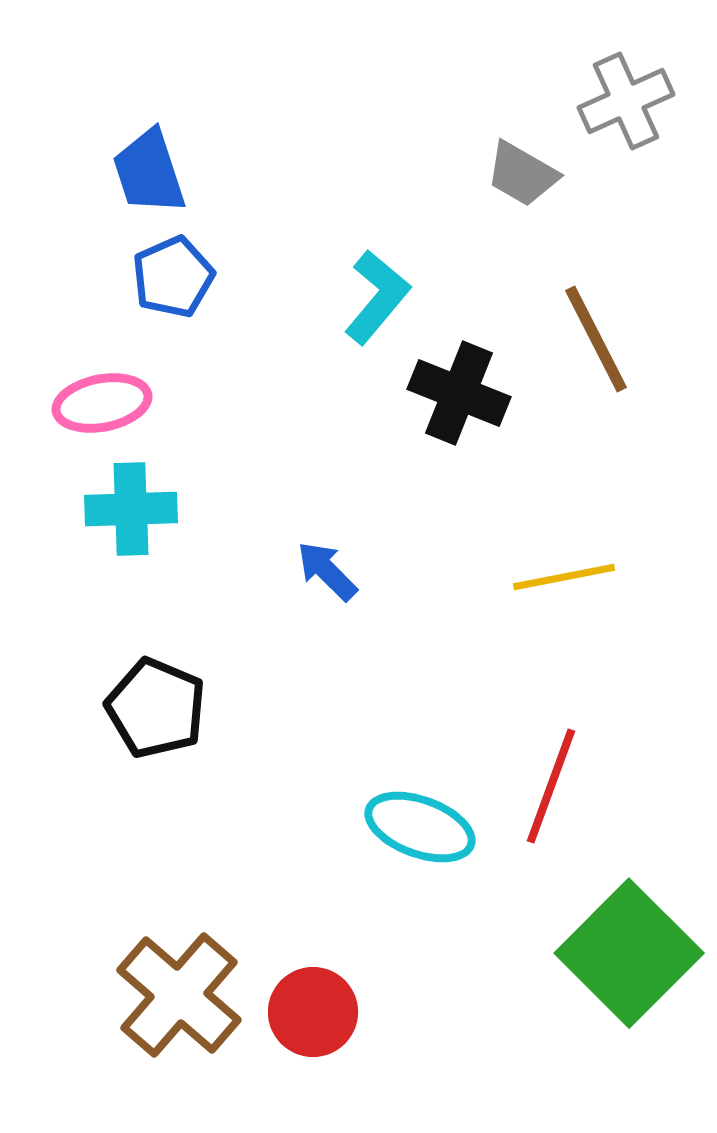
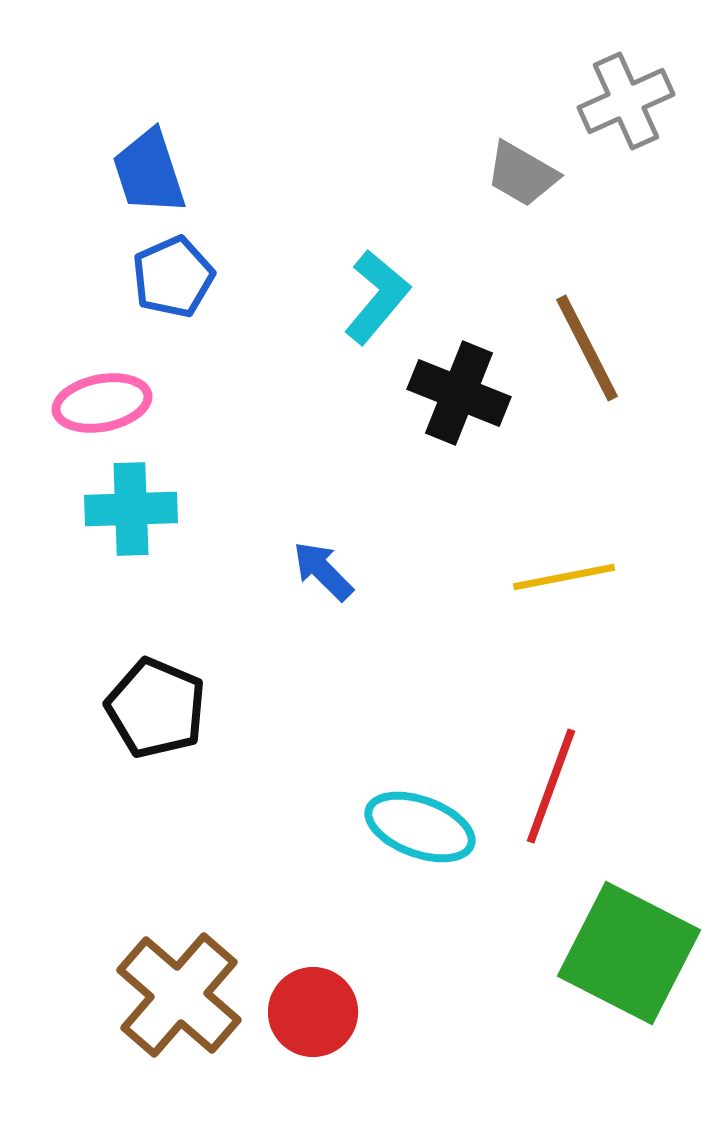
brown line: moved 9 px left, 9 px down
blue arrow: moved 4 px left
green square: rotated 18 degrees counterclockwise
